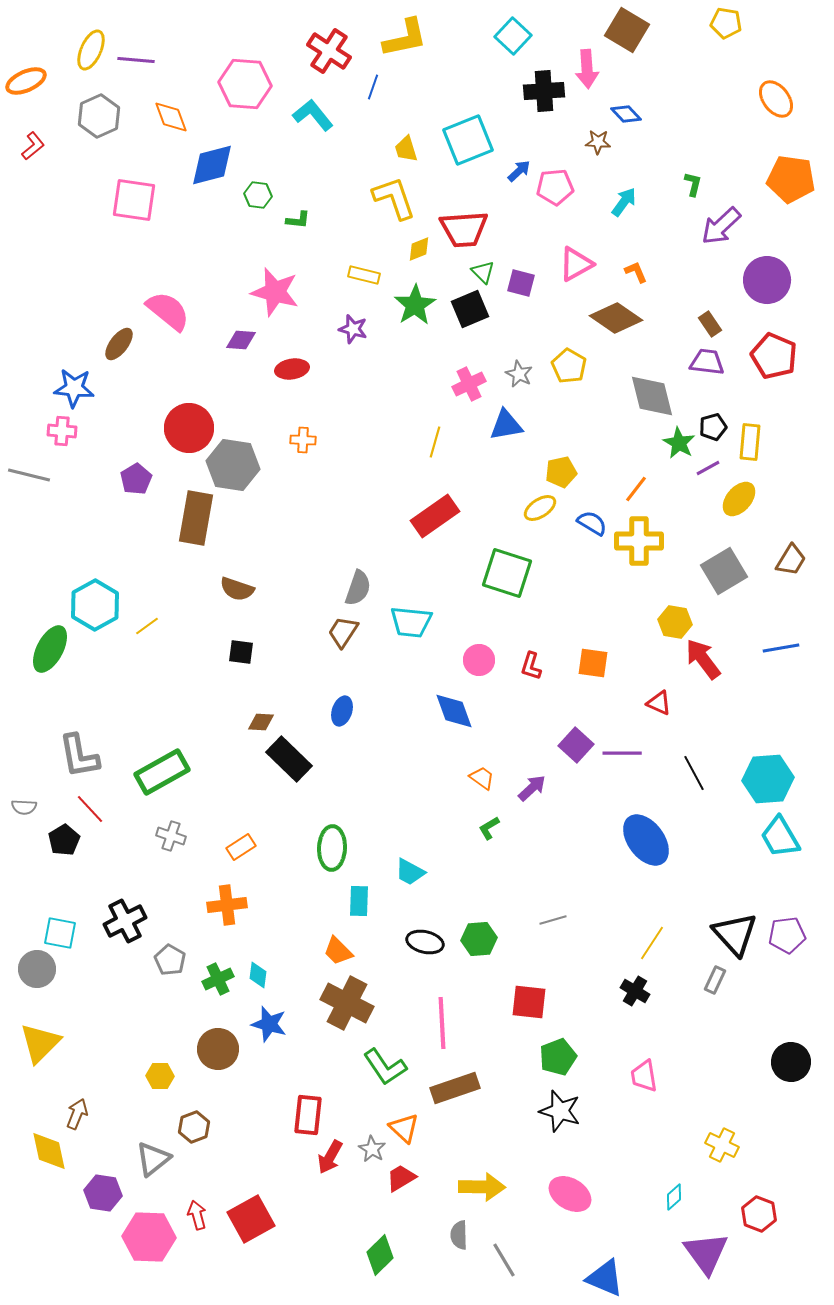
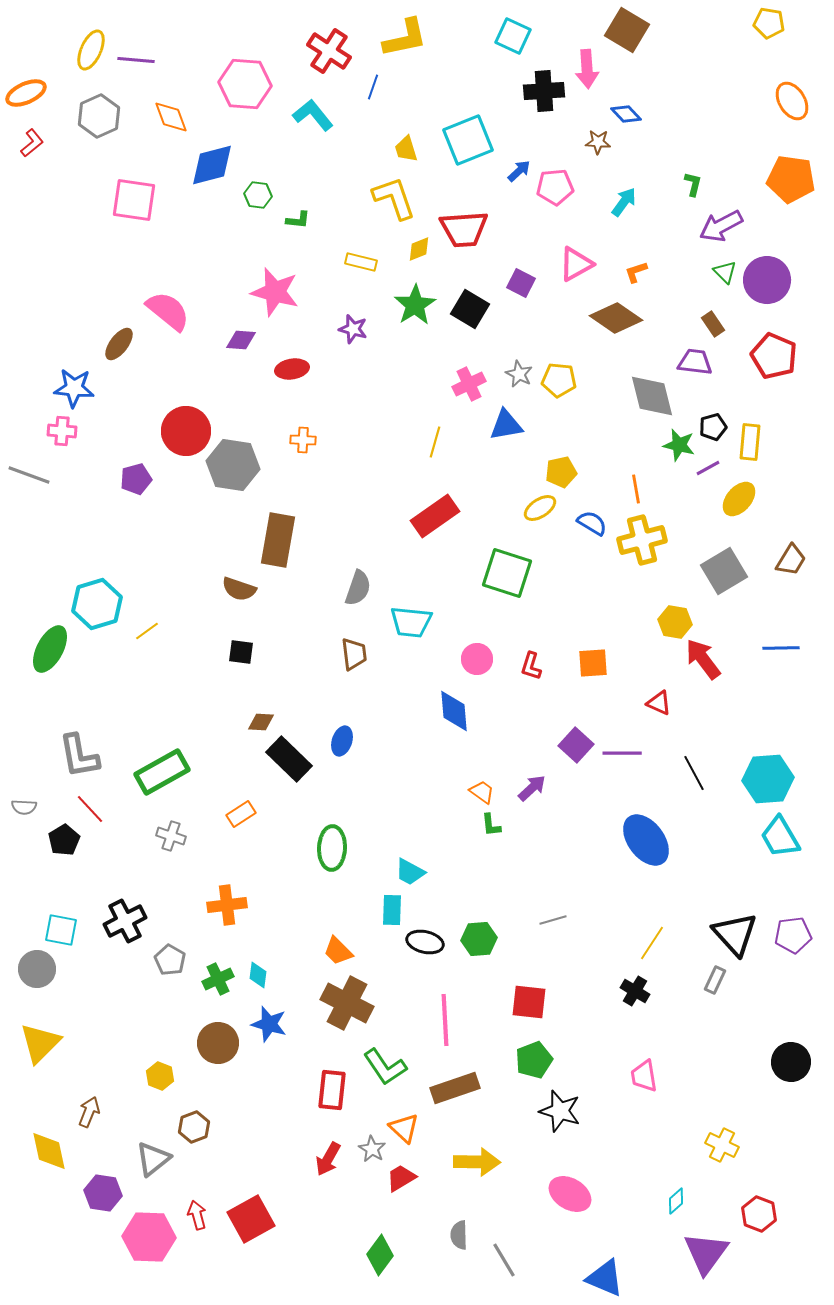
yellow pentagon at (726, 23): moved 43 px right
cyan square at (513, 36): rotated 18 degrees counterclockwise
orange ellipse at (26, 81): moved 12 px down
orange ellipse at (776, 99): moved 16 px right, 2 px down; rotated 6 degrees clockwise
red L-shape at (33, 146): moved 1 px left, 3 px up
purple arrow at (721, 226): rotated 15 degrees clockwise
green triangle at (483, 272): moved 242 px right
orange L-shape at (636, 272): rotated 85 degrees counterclockwise
yellow rectangle at (364, 275): moved 3 px left, 13 px up
purple square at (521, 283): rotated 12 degrees clockwise
black square at (470, 309): rotated 36 degrees counterclockwise
brown rectangle at (710, 324): moved 3 px right
purple trapezoid at (707, 362): moved 12 px left
yellow pentagon at (569, 366): moved 10 px left, 14 px down; rotated 24 degrees counterclockwise
red circle at (189, 428): moved 3 px left, 3 px down
green star at (679, 443): moved 2 px down; rotated 16 degrees counterclockwise
gray line at (29, 475): rotated 6 degrees clockwise
purple pentagon at (136, 479): rotated 16 degrees clockwise
orange line at (636, 489): rotated 48 degrees counterclockwise
brown rectangle at (196, 518): moved 82 px right, 22 px down
yellow cross at (639, 541): moved 3 px right, 1 px up; rotated 15 degrees counterclockwise
brown semicircle at (237, 589): moved 2 px right
cyan hexagon at (95, 605): moved 2 px right, 1 px up; rotated 12 degrees clockwise
yellow line at (147, 626): moved 5 px down
brown trapezoid at (343, 632): moved 11 px right, 22 px down; rotated 140 degrees clockwise
blue line at (781, 648): rotated 9 degrees clockwise
pink circle at (479, 660): moved 2 px left, 1 px up
orange square at (593, 663): rotated 12 degrees counterclockwise
blue ellipse at (342, 711): moved 30 px down
blue diamond at (454, 711): rotated 15 degrees clockwise
orange trapezoid at (482, 778): moved 14 px down
green L-shape at (489, 828): moved 2 px right, 3 px up; rotated 65 degrees counterclockwise
orange rectangle at (241, 847): moved 33 px up
cyan rectangle at (359, 901): moved 33 px right, 9 px down
cyan square at (60, 933): moved 1 px right, 3 px up
purple pentagon at (787, 935): moved 6 px right
pink line at (442, 1023): moved 3 px right, 3 px up
brown circle at (218, 1049): moved 6 px up
green pentagon at (558, 1057): moved 24 px left, 3 px down
yellow hexagon at (160, 1076): rotated 20 degrees clockwise
brown arrow at (77, 1114): moved 12 px right, 2 px up
red rectangle at (308, 1115): moved 24 px right, 25 px up
red arrow at (330, 1157): moved 2 px left, 2 px down
yellow arrow at (482, 1187): moved 5 px left, 25 px up
cyan diamond at (674, 1197): moved 2 px right, 4 px down
purple triangle at (706, 1253): rotated 12 degrees clockwise
green diamond at (380, 1255): rotated 9 degrees counterclockwise
